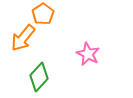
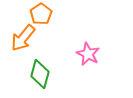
orange pentagon: moved 2 px left
green diamond: moved 1 px right, 3 px up; rotated 28 degrees counterclockwise
